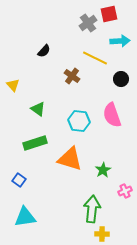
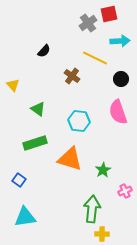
pink semicircle: moved 6 px right, 3 px up
